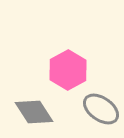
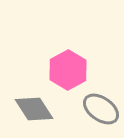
gray diamond: moved 3 px up
